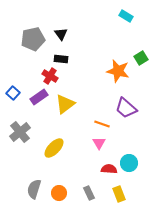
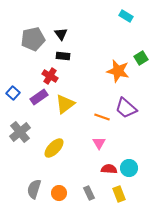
black rectangle: moved 2 px right, 3 px up
orange line: moved 7 px up
cyan circle: moved 5 px down
